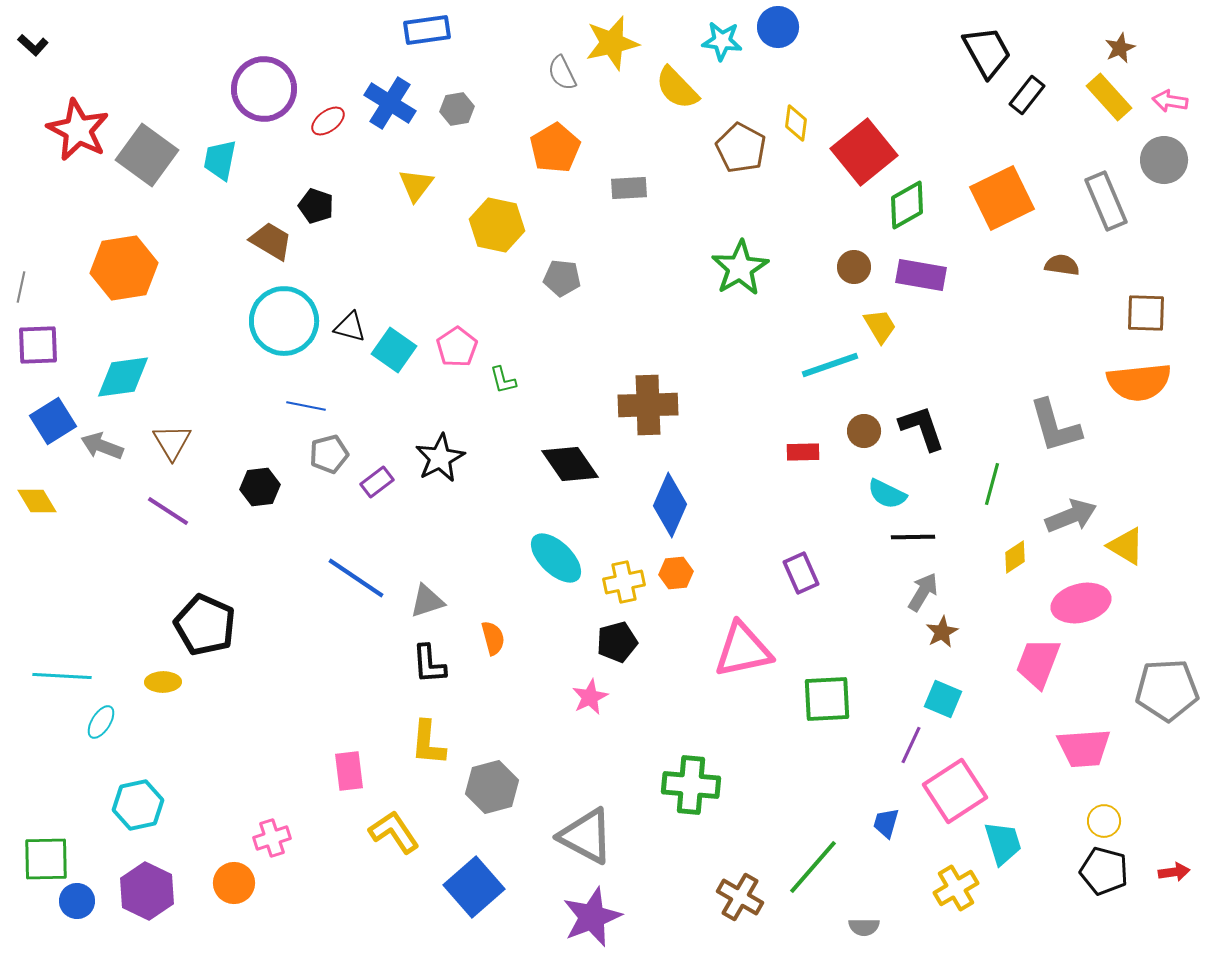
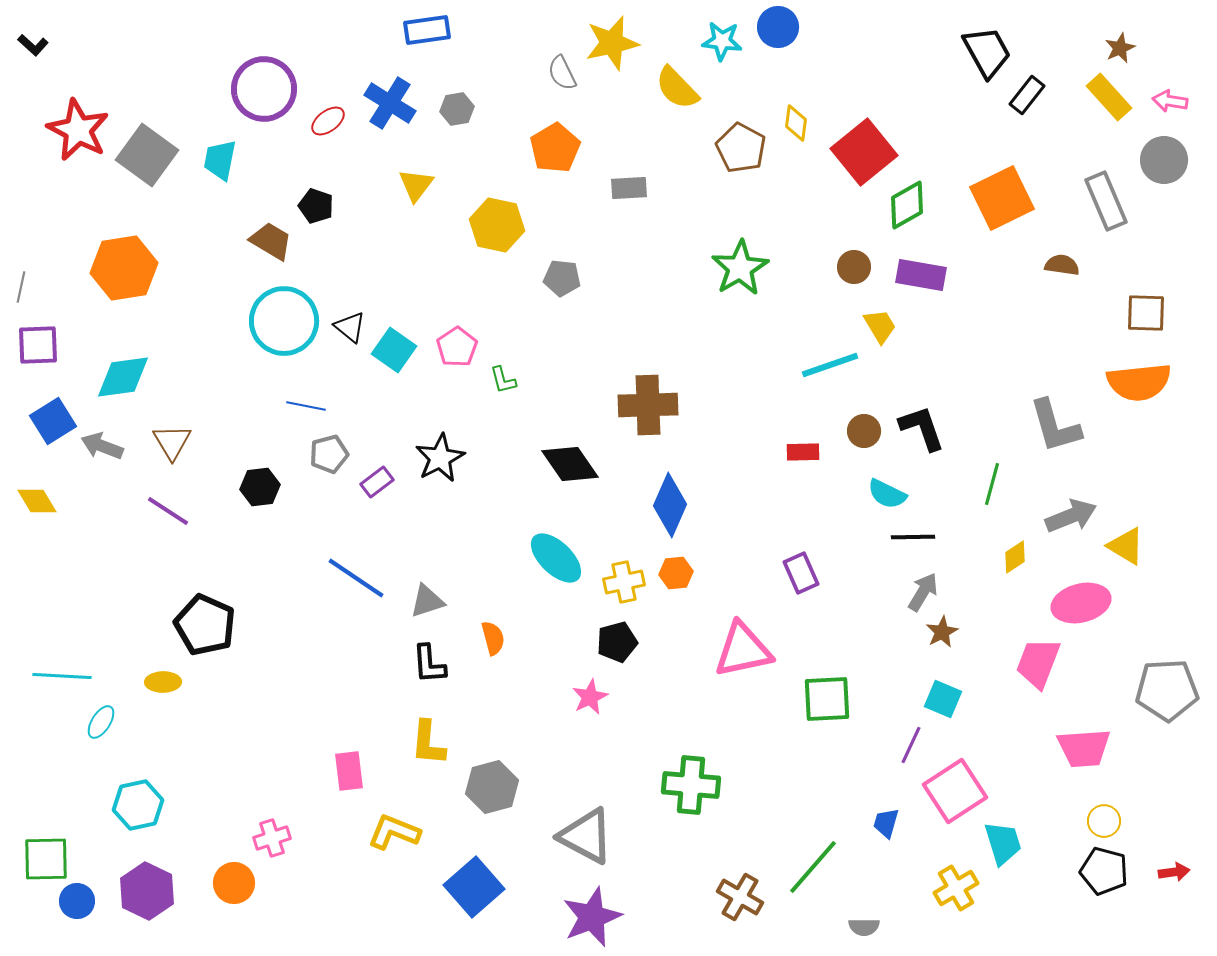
black triangle at (350, 327): rotated 24 degrees clockwise
yellow L-shape at (394, 832): rotated 34 degrees counterclockwise
